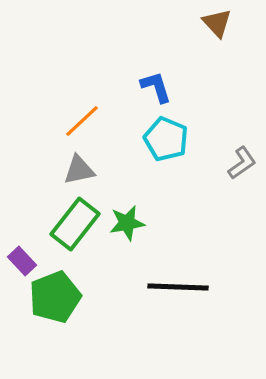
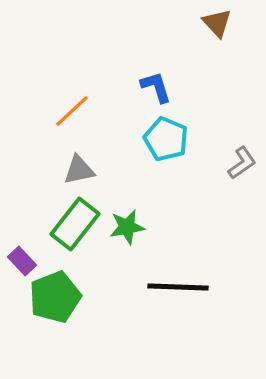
orange line: moved 10 px left, 10 px up
green star: moved 4 px down
